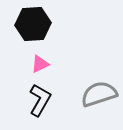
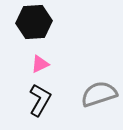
black hexagon: moved 1 px right, 2 px up
